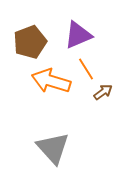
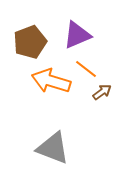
purple triangle: moved 1 px left
orange line: rotated 20 degrees counterclockwise
brown arrow: moved 1 px left
gray triangle: rotated 27 degrees counterclockwise
